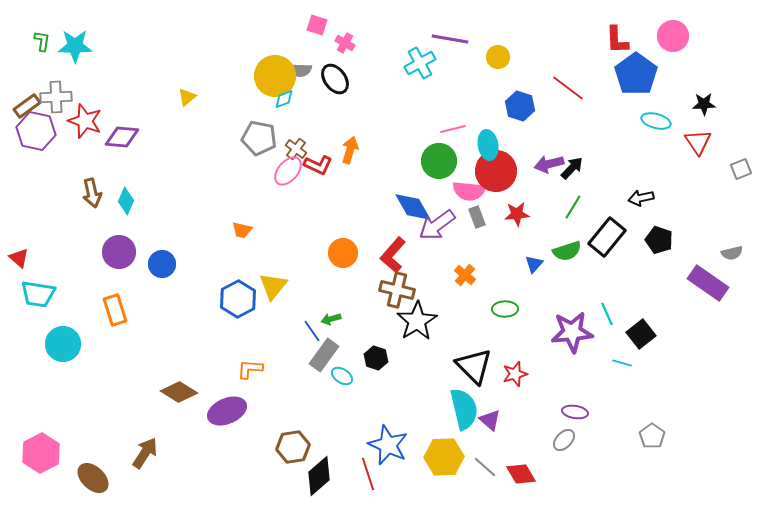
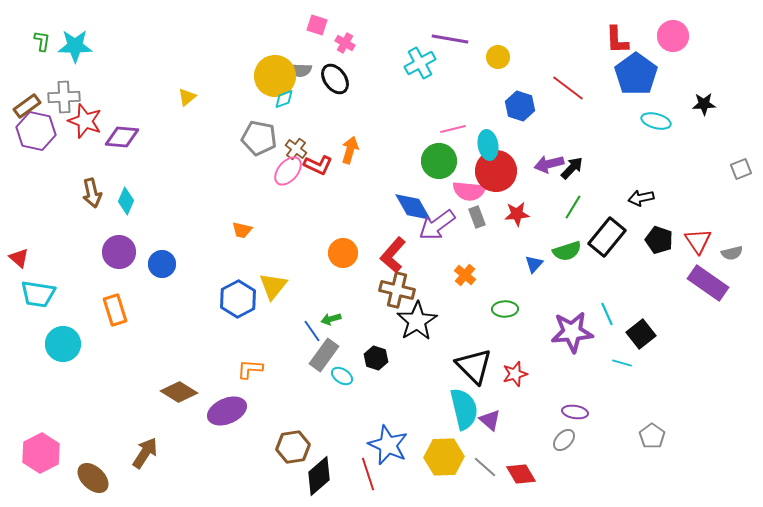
gray cross at (56, 97): moved 8 px right
red triangle at (698, 142): moved 99 px down
